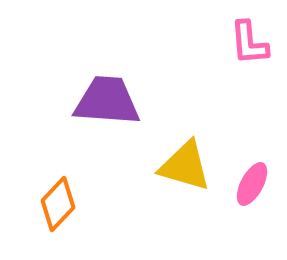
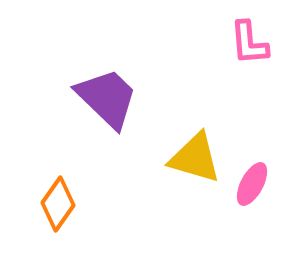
purple trapezoid: moved 3 px up; rotated 40 degrees clockwise
yellow triangle: moved 10 px right, 8 px up
orange diamond: rotated 8 degrees counterclockwise
